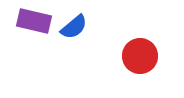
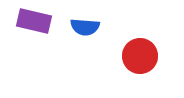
blue semicircle: moved 11 px right; rotated 44 degrees clockwise
